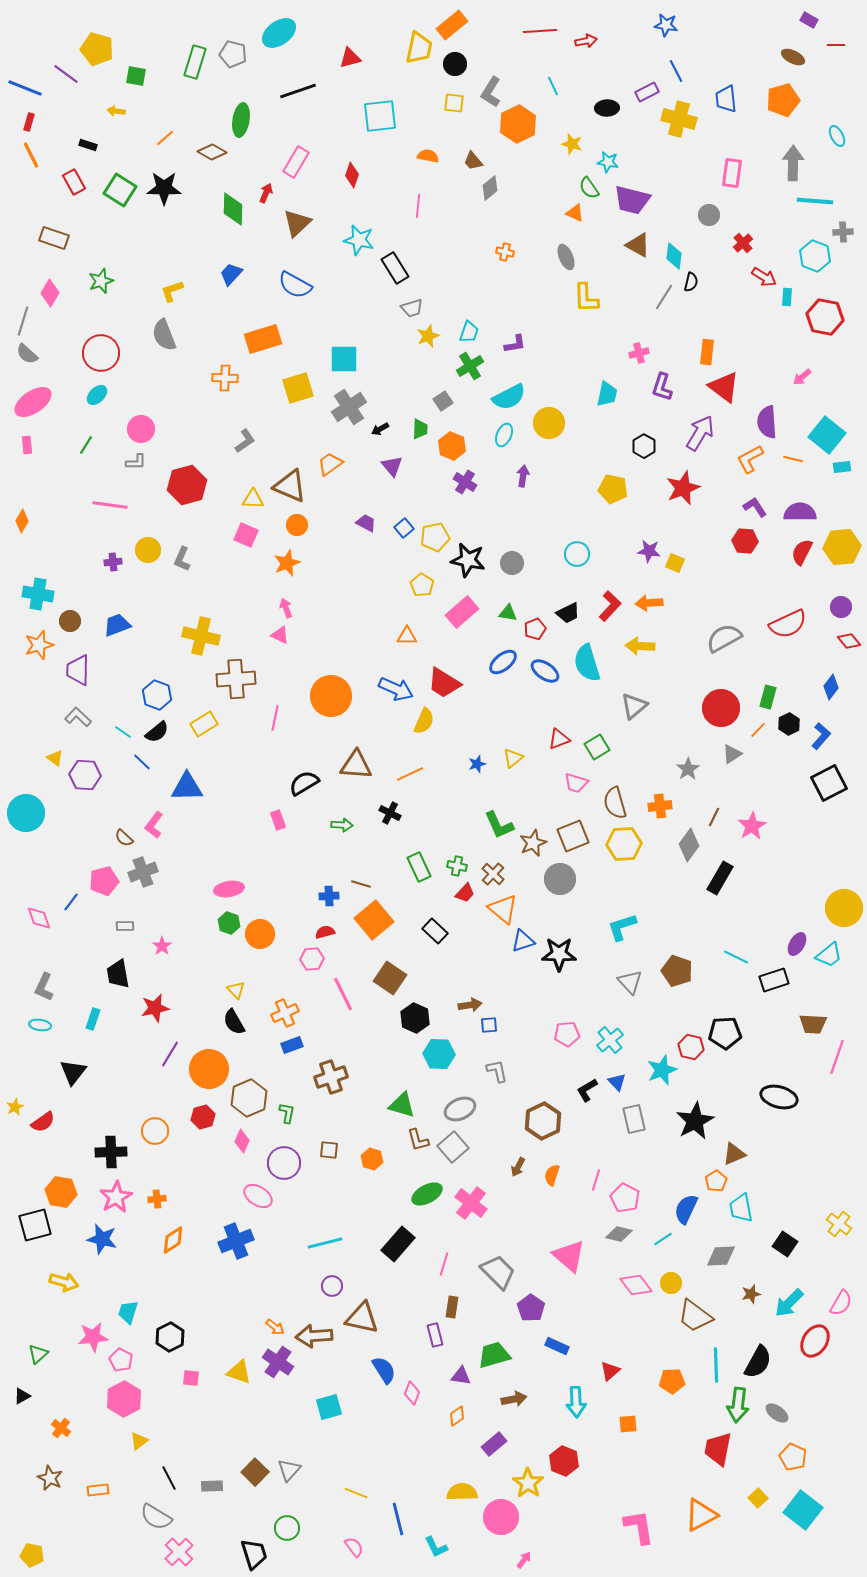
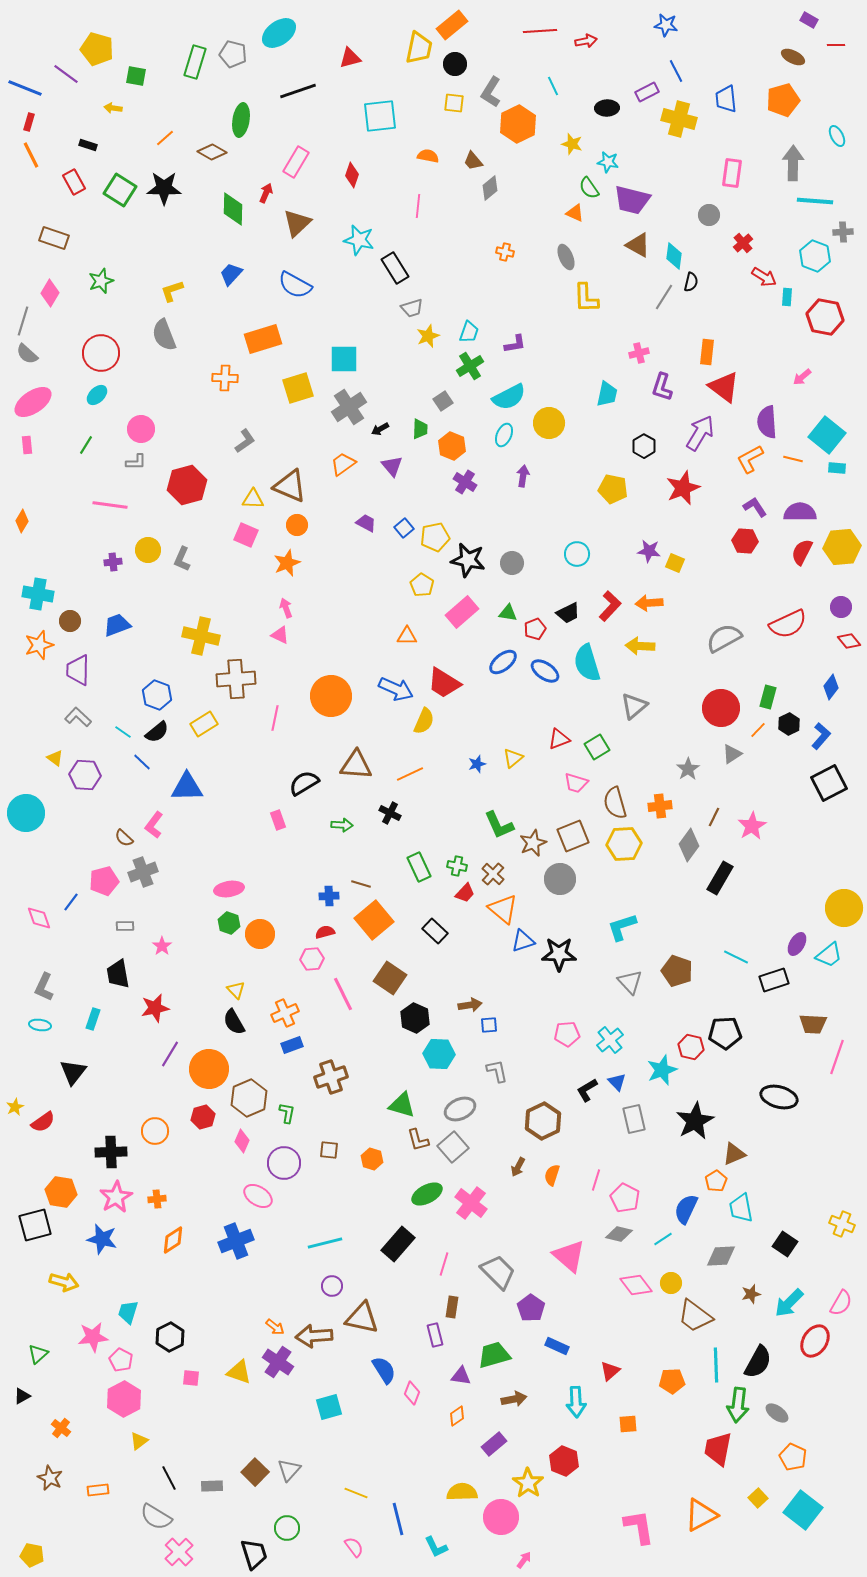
yellow arrow at (116, 111): moved 3 px left, 3 px up
orange trapezoid at (330, 464): moved 13 px right
cyan rectangle at (842, 467): moved 5 px left, 1 px down; rotated 12 degrees clockwise
yellow cross at (839, 1224): moved 3 px right; rotated 15 degrees counterclockwise
